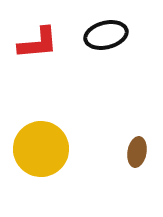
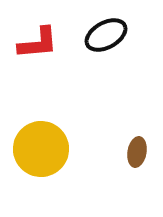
black ellipse: rotated 15 degrees counterclockwise
